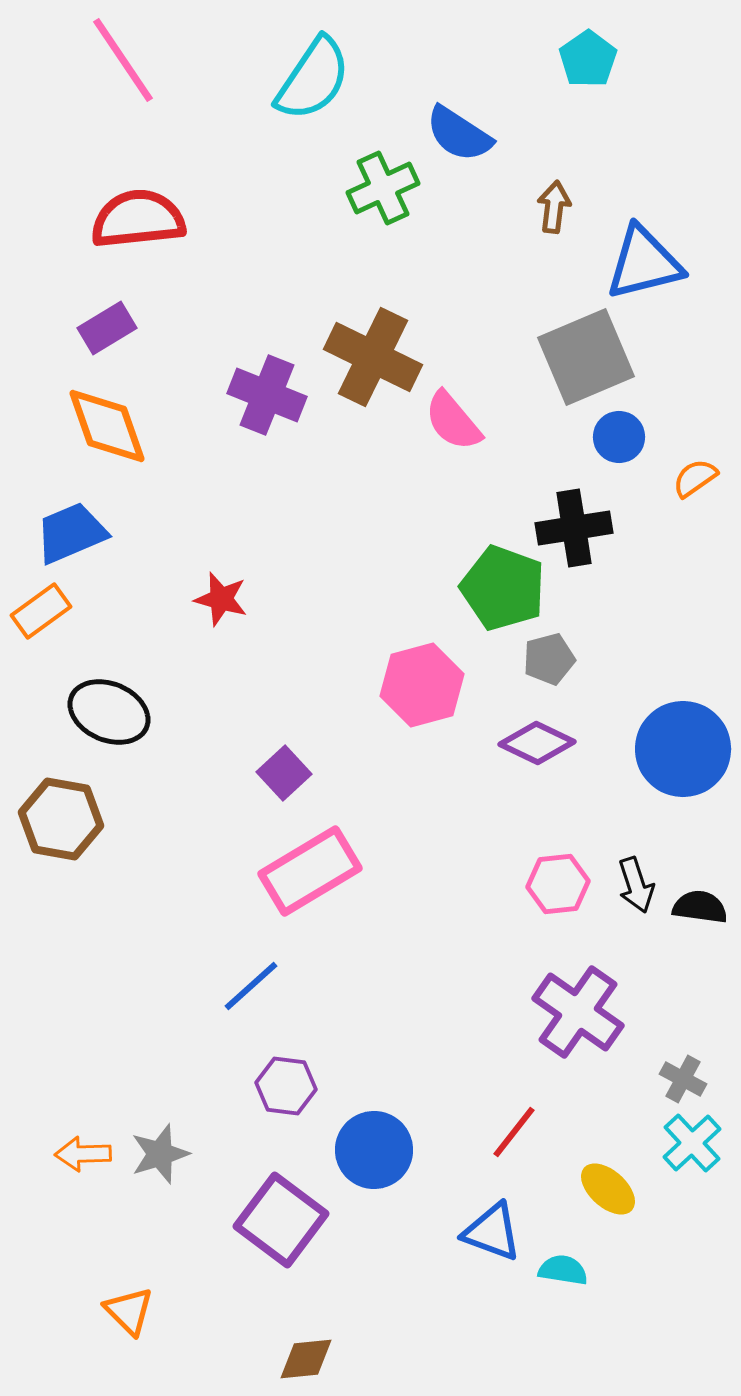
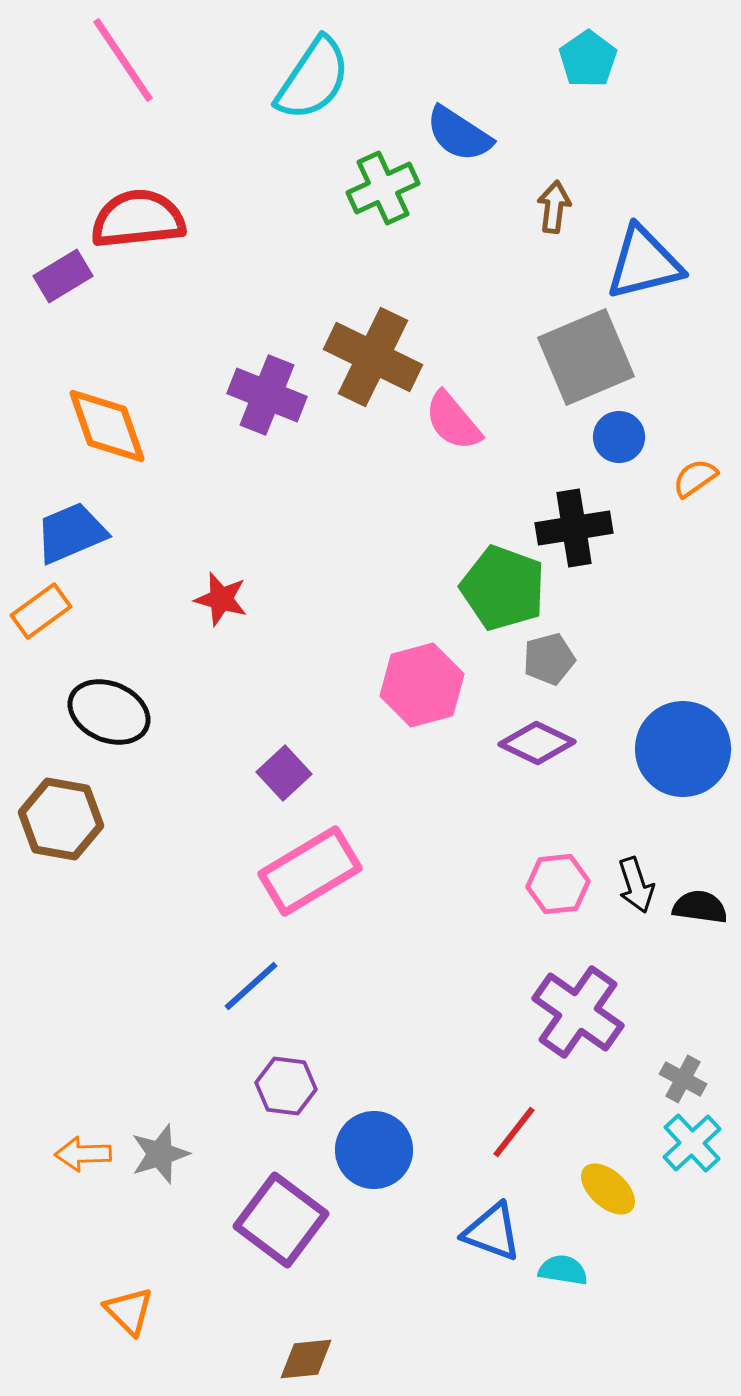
purple rectangle at (107, 328): moved 44 px left, 52 px up
